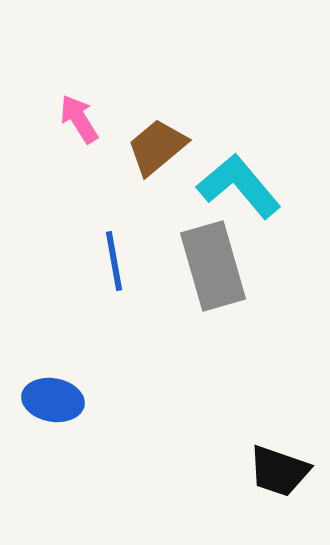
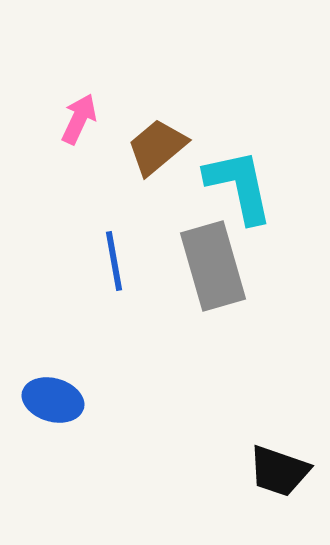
pink arrow: rotated 57 degrees clockwise
cyan L-shape: rotated 28 degrees clockwise
blue ellipse: rotated 6 degrees clockwise
